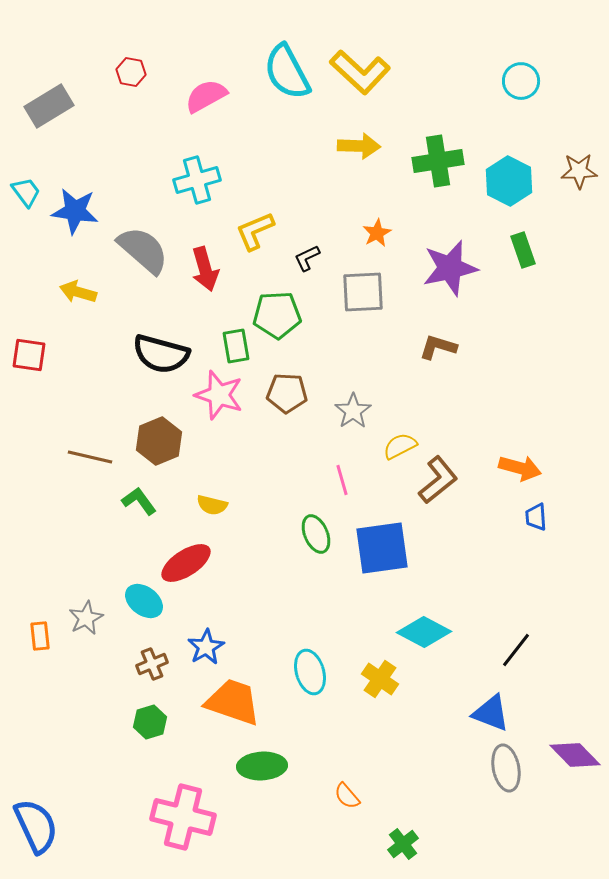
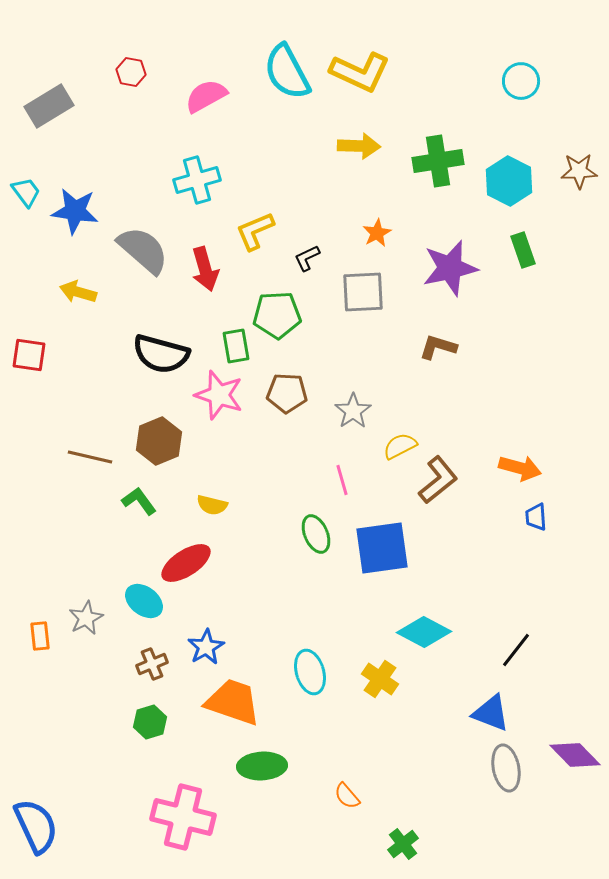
yellow L-shape at (360, 72): rotated 18 degrees counterclockwise
